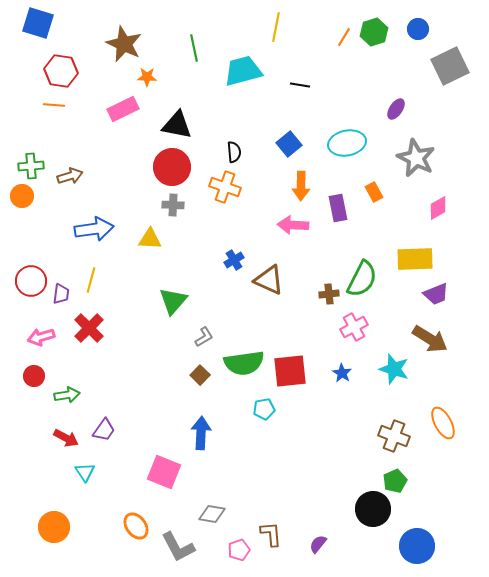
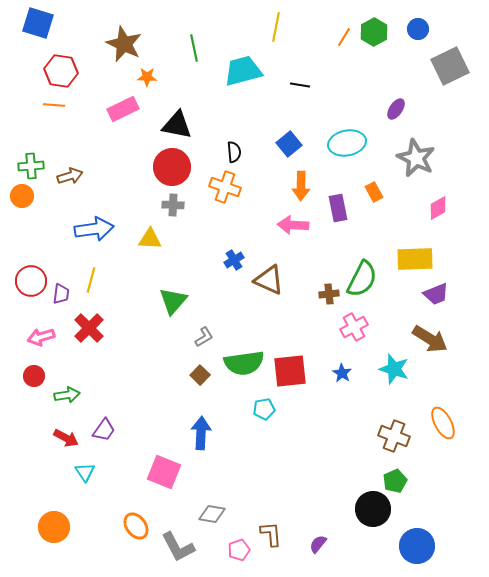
green hexagon at (374, 32): rotated 12 degrees counterclockwise
